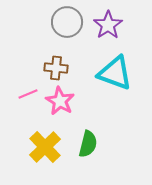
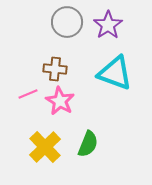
brown cross: moved 1 px left, 1 px down
green semicircle: rotated 8 degrees clockwise
